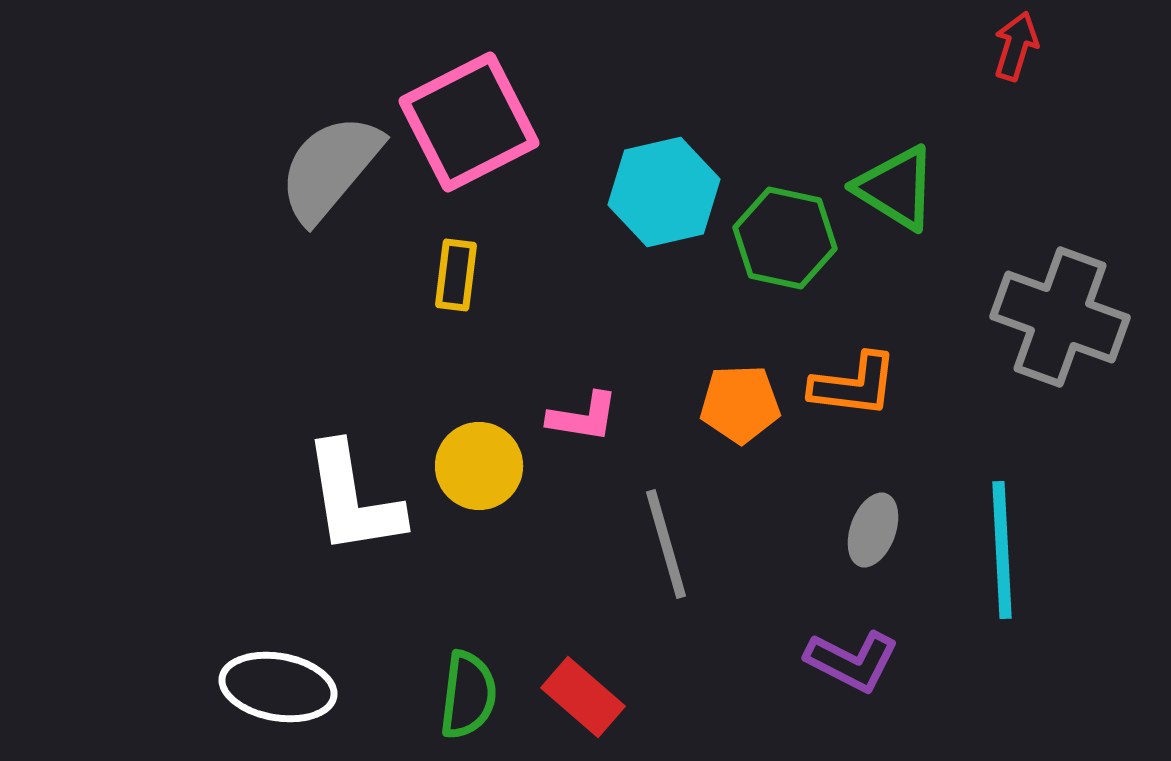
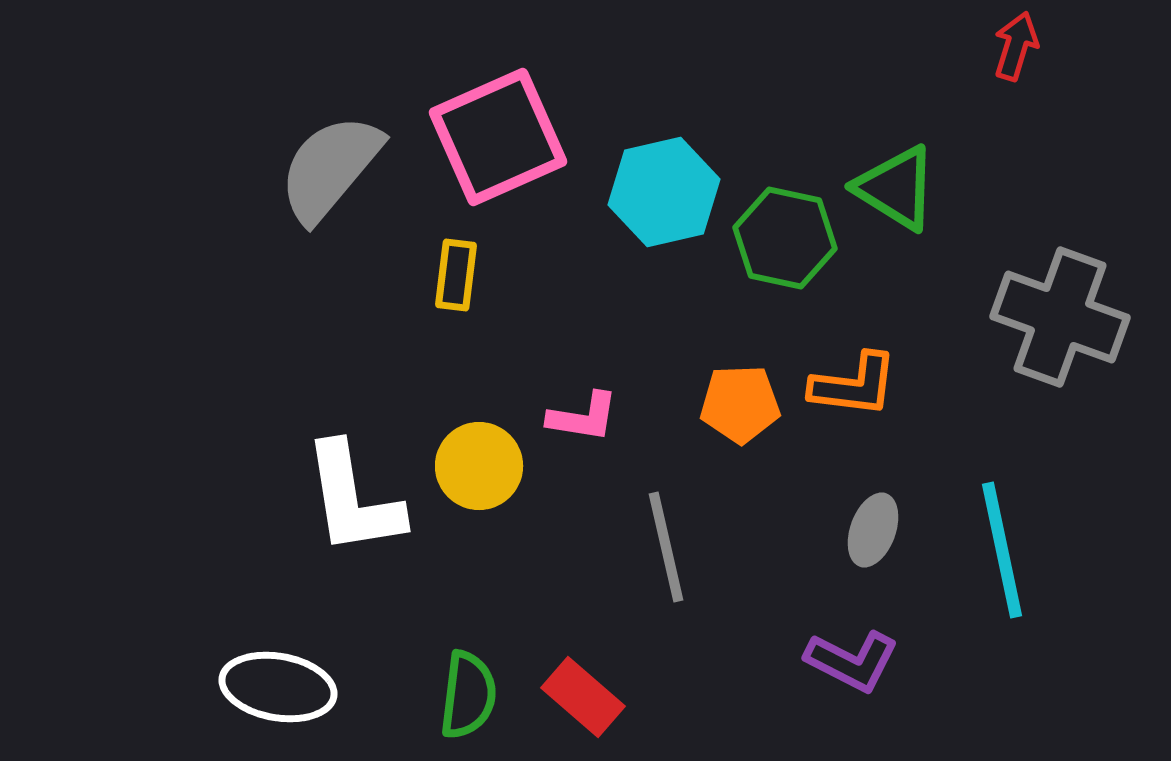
pink square: moved 29 px right, 15 px down; rotated 3 degrees clockwise
gray line: moved 3 px down; rotated 3 degrees clockwise
cyan line: rotated 9 degrees counterclockwise
